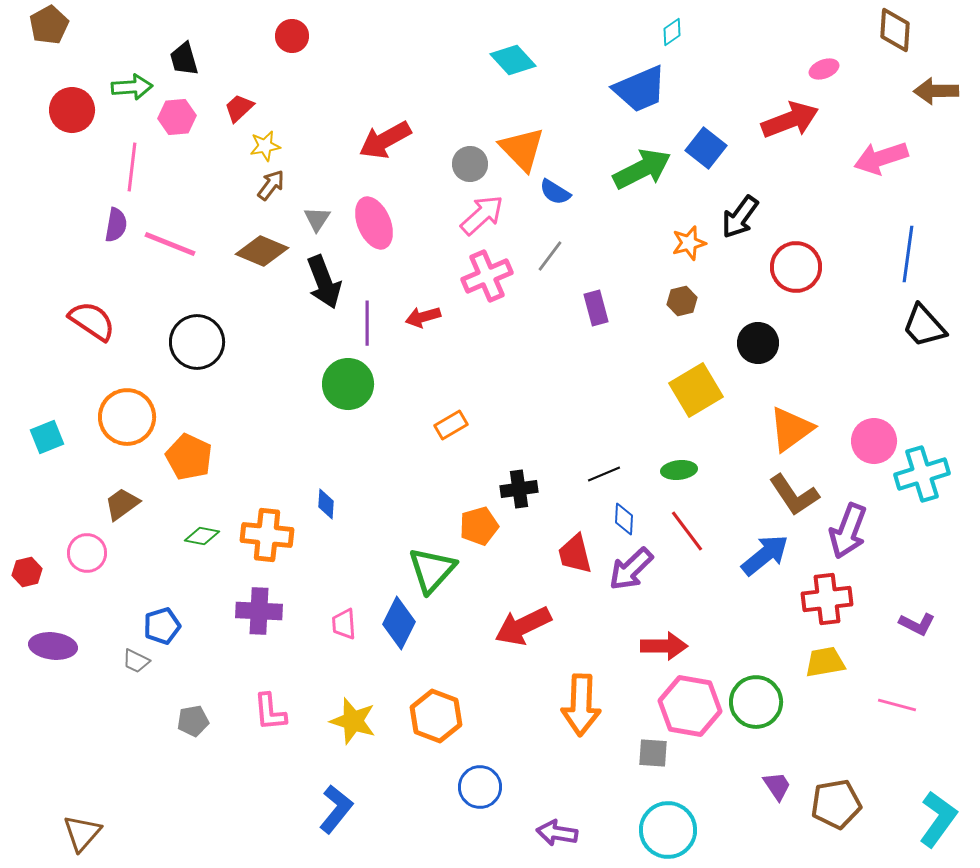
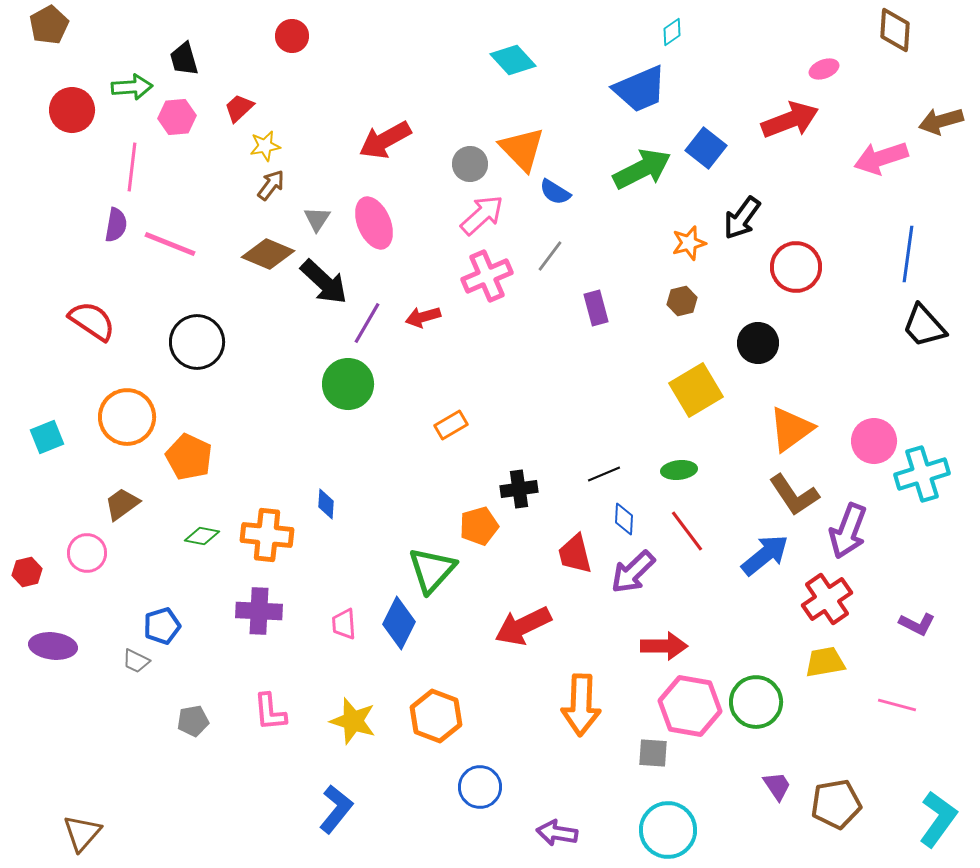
brown arrow at (936, 91): moved 5 px right, 30 px down; rotated 15 degrees counterclockwise
black arrow at (740, 217): moved 2 px right, 1 px down
brown diamond at (262, 251): moved 6 px right, 3 px down
black arrow at (324, 282): rotated 26 degrees counterclockwise
purple line at (367, 323): rotated 30 degrees clockwise
purple arrow at (631, 569): moved 2 px right, 3 px down
red cross at (827, 599): rotated 27 degrees counterclockwise
